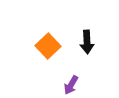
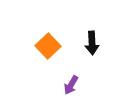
black arrow: moved 5 px right, 1 px down
